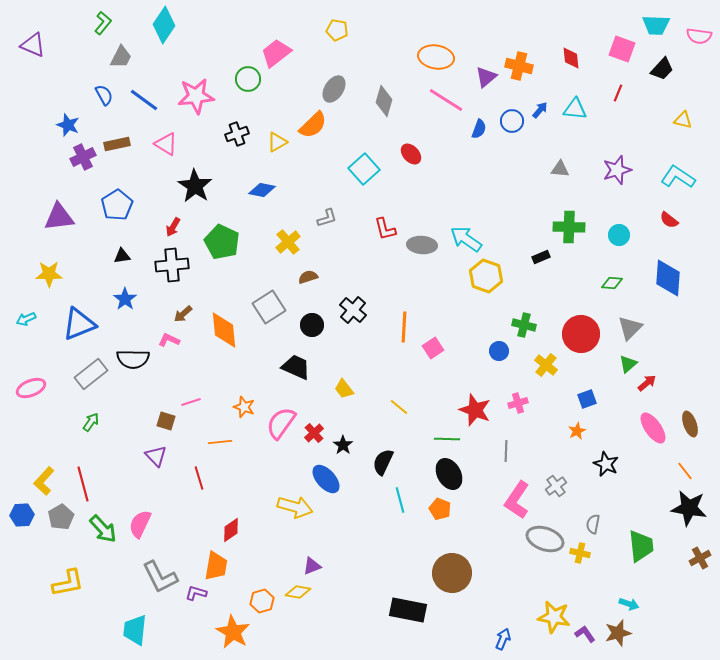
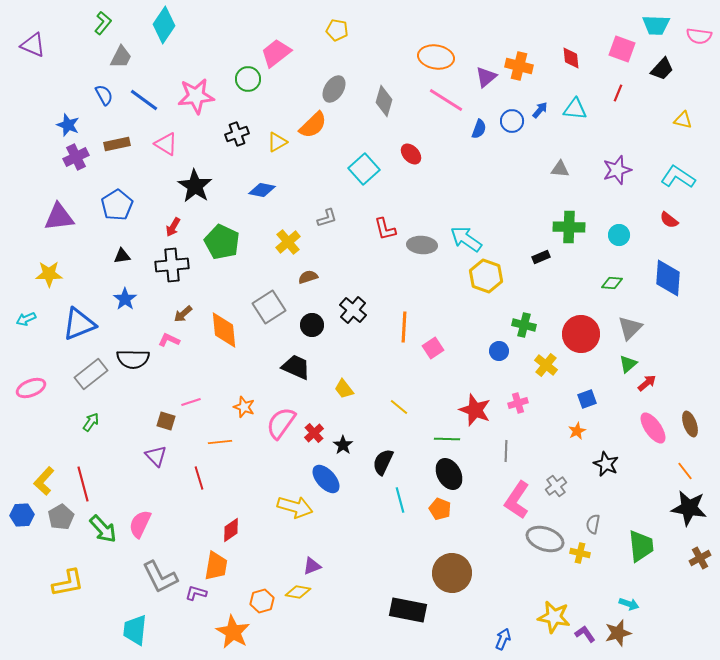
purple cross at (83, 157): moved 7 px left
